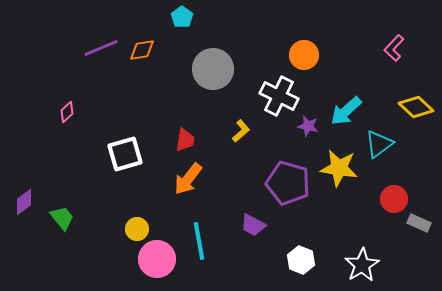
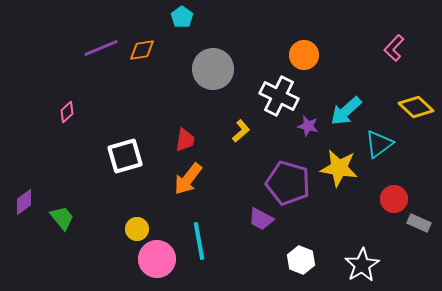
white square: moved 2 px down
purple trapezoid: moved 8 px right, 6 px up
